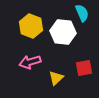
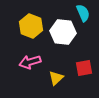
cyan semicircle: moved 1 px right
